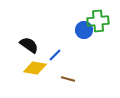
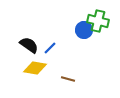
green cross: rotated 20 degrees clockwise
blue line: moved 5 px left, 7 px up
